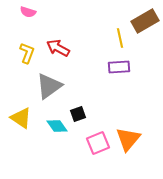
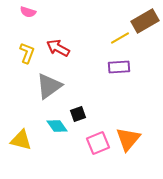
yellow line: rotated 72 degrees clockwise
yellow triangle: moved 22 px down; rotated 20 degrees counterclockwise
